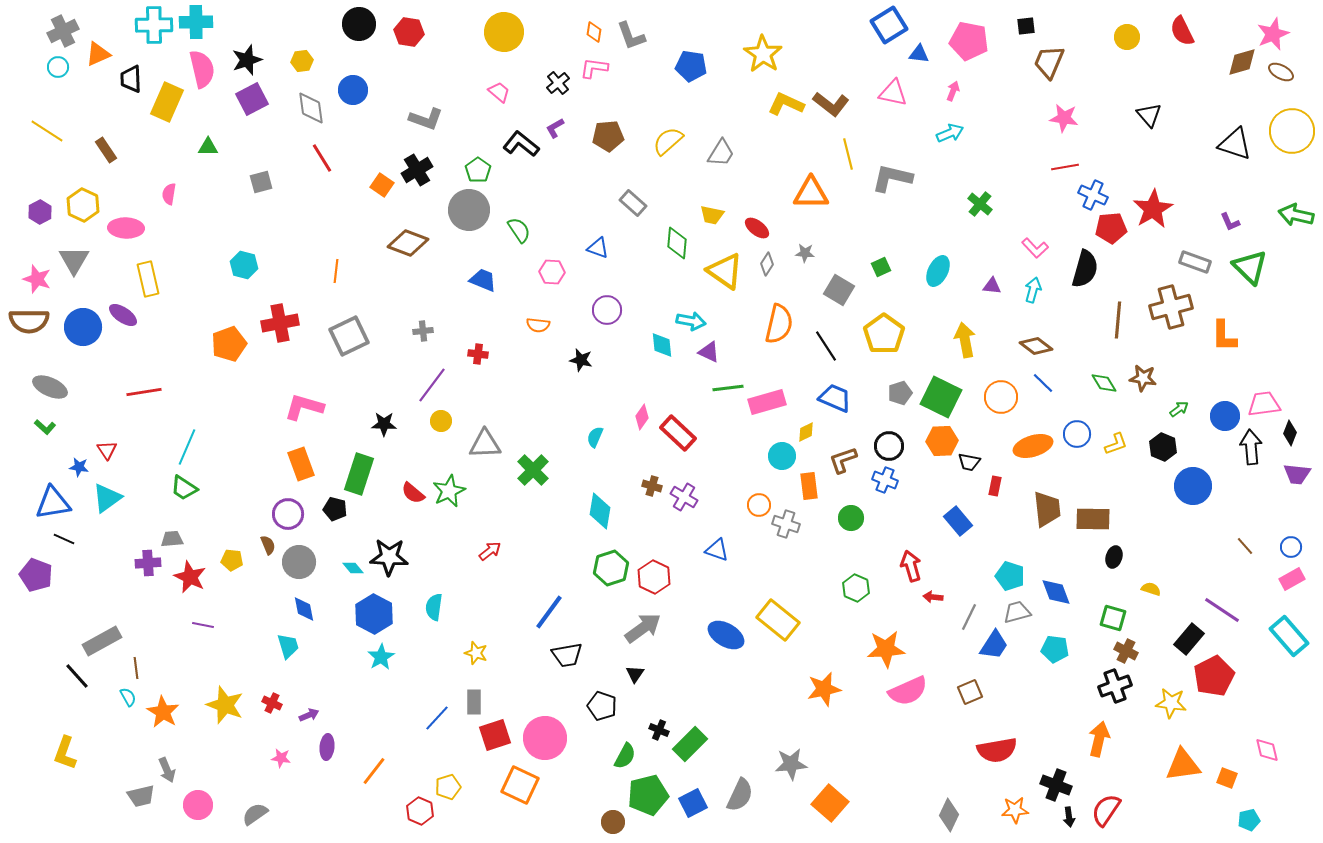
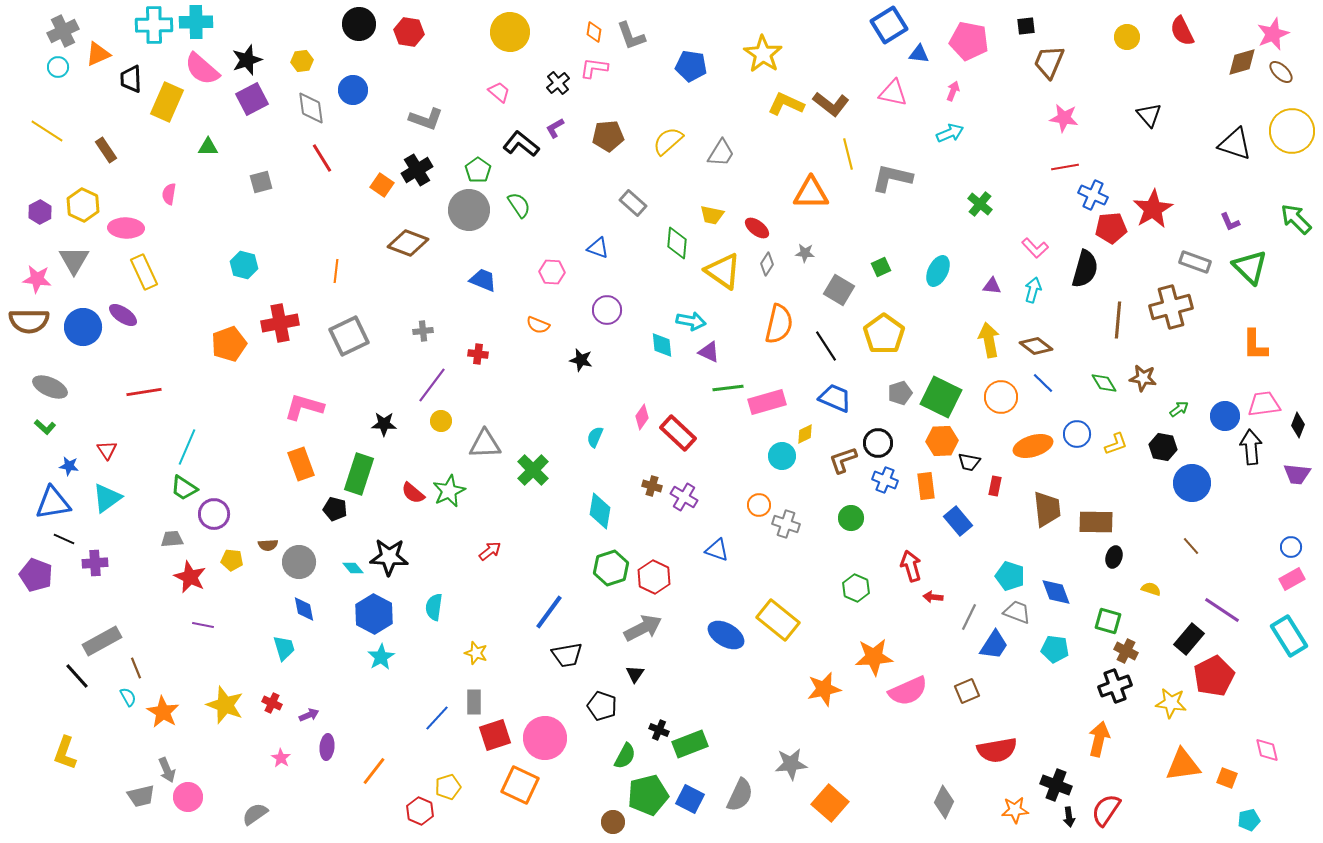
yellow circle at (504, 32): moved 6 px right
pink semicircle at (202, 69): rotated 144 degrees clockwise
brown ellipse at (1281, 72): rotated 15 degrees clockwise
green arrow at (1296, 215): moved 4 px down; rotated 32 degrees clockwise
green semicircle at (519, 230): moved 25 px up
yellow triangle at (725, 271): moved 2 px left
pink star at (37, 279): rotated 12 degrees counterclockwise
yellow rectangle at (148, 279): moved 4 px left, 7 px up; rotated 12 degrees counterclockwise
orange semicircle at (538, 325): rotated 15 degrees clockwise
orange L-shape at (1224, 336): moved 31 px right, 9 px down
yellow arrow at (965, 340): moved 24 px right
yellow diamond at (806, 432): moved 1 px left, 2 px down
black diamond at (1290, 433): moved 8 px right, 8 px up
black circle at (889, 446): moved 11 px left, 3 px up
black hexagon at (1163, 447): rotated 12 degrees counterclockwise
blue star at (79, 467): moved 10 px left, 1 px up
orange rectangle at (809, 486): moved 117 px right
blue circle at (1193, 486): moved 1 px left, 3 px up
purple circle at (288, 514): moved 74 px left
brown rectangle at (1093, 519): moved 3 px right, 3 px down
brown semicircle at (268, 545): rotated 108 degrees clockwise
brown line at (1245, 546): moved 54 px left
purple cross at (148, 563): moved 53 px left
gray trapezoid at (1017, 612): rotated 36 degrees clockwise
green square at (1113, 618): moved 5 px left, 3 px down
gray arrow at (643, 628): rotated 9 degrees clockwise
cyan rectangle at (1289, 636): rotated 9 degrees clockwise
cyan trapezoid at (288, 646): moved 4 px left, 2 px down
orange star at (886, 649): moved 12 px left, 8 px down
brown line at (136, 668): rotated 15 degrees counterclockwise
brown square at (970, 692): moved 3 px left, 1 px up
green rectangle at (690, 744): rotated 24 degrees clockwise
pink star at (281, 758): rotated 24 degrees clockwise
blue square at (693, 803): moved 3 px left, 4 px up; rotated 36 degrees counterclockwise
pink circle at (198, 805): moved 10 px left, 8 px up
gray diamond at (949, 815): moved 5 px left, 13 px up
